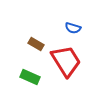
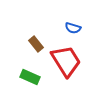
brown rectangle: rotated 21 degrees clockwise
